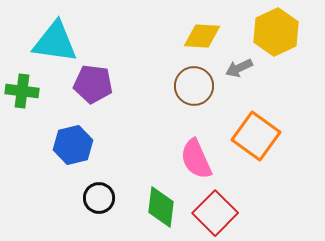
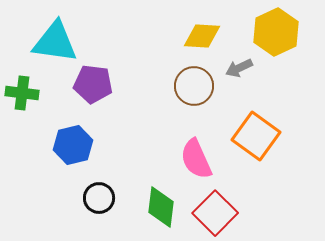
green cross: moved 2 px down
